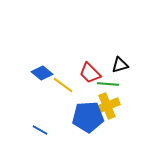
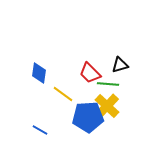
blue diamond: moved 3 px left; rotated 60 degrees clockwise
yellow line: moved 9 px down
yellow cross: rotated 25 degrees counterclockwise
